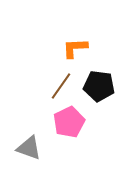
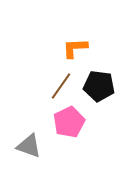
gray triangle: moved 2 px up
